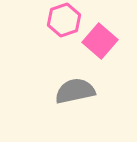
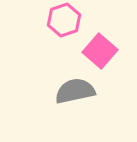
pink square: moved 10 px down
